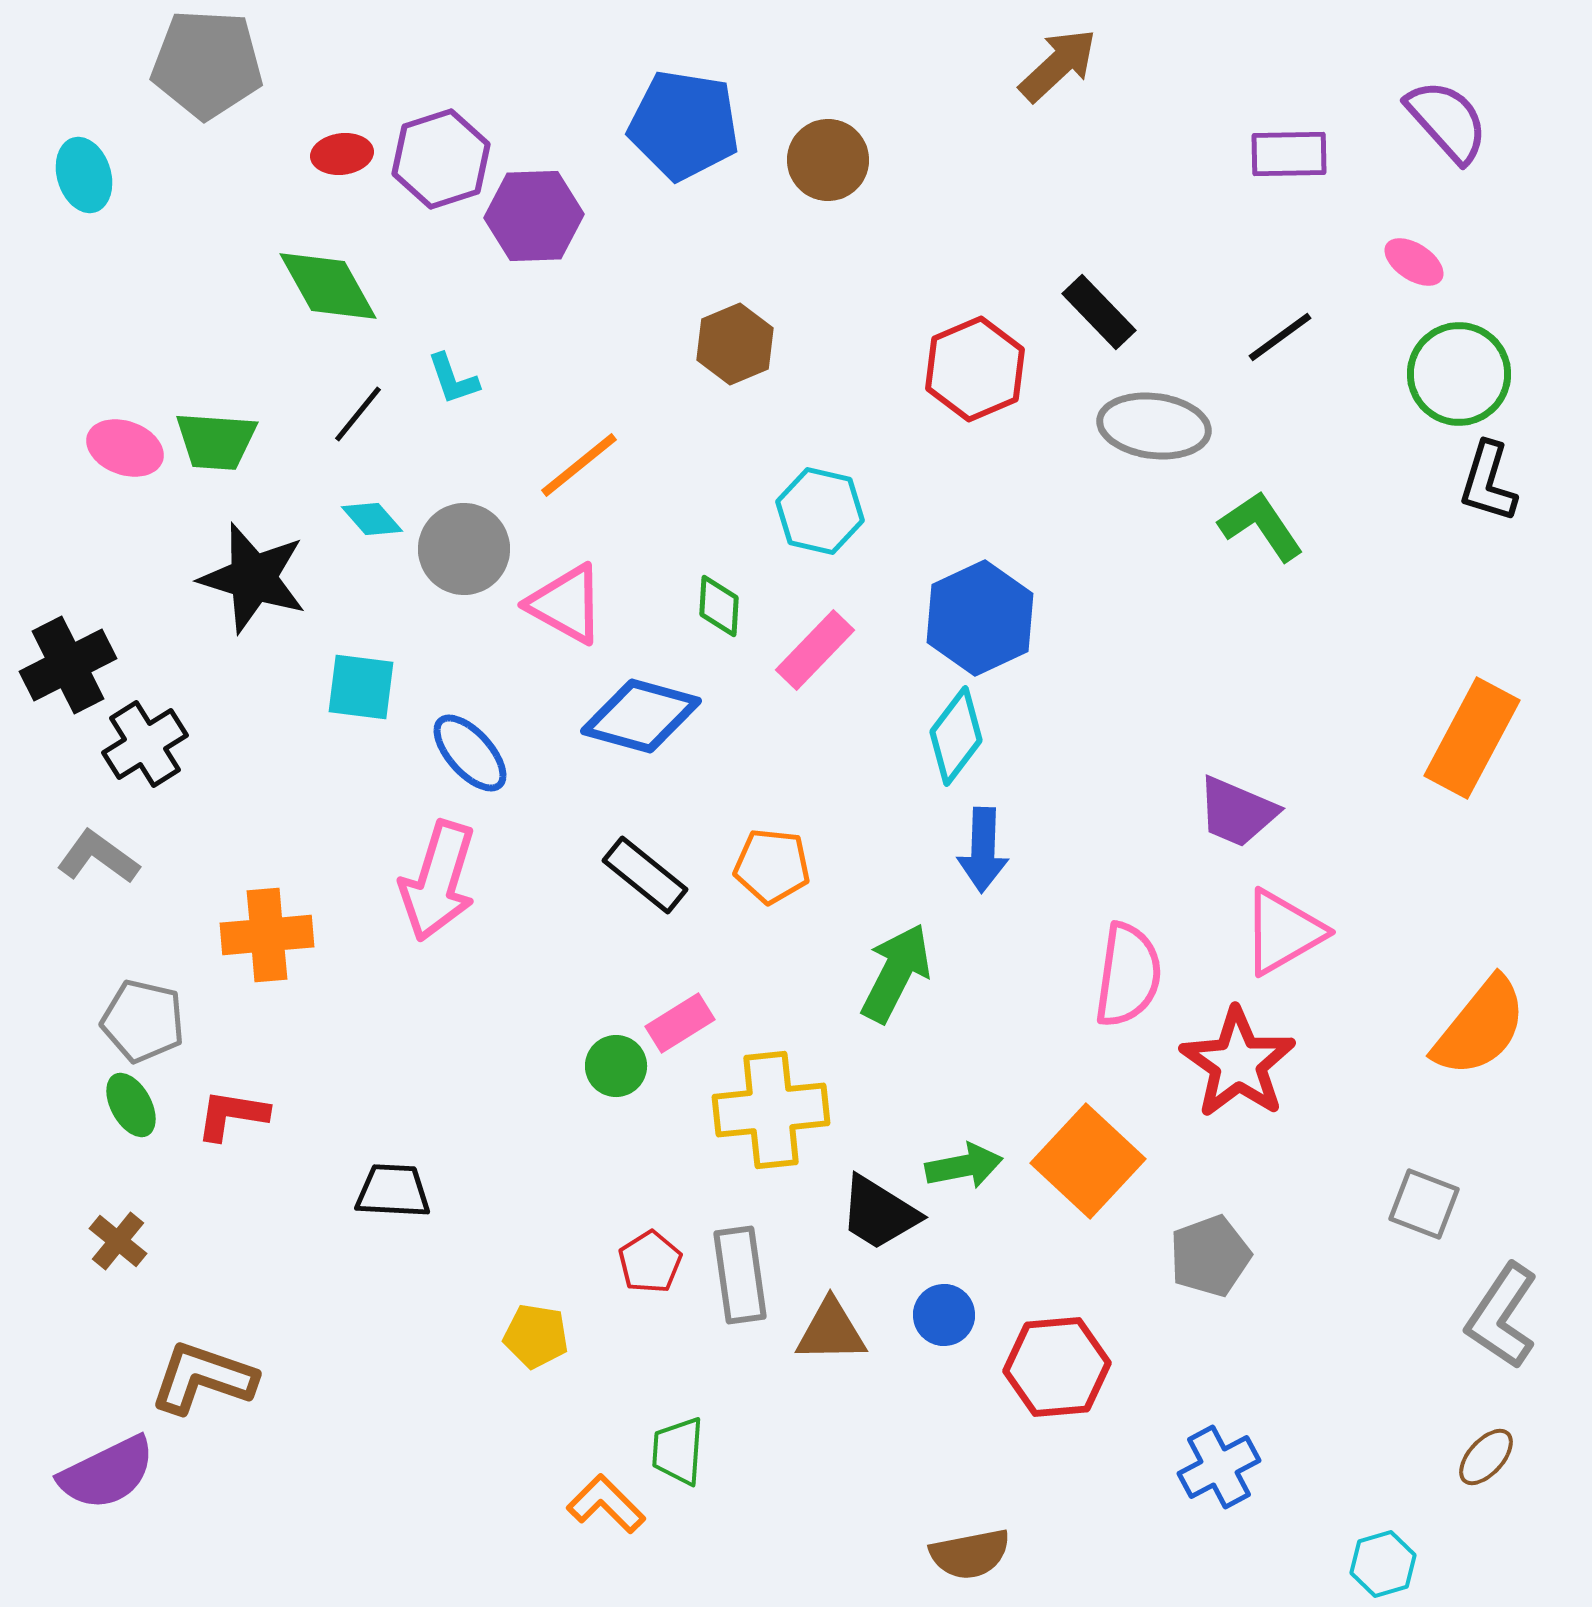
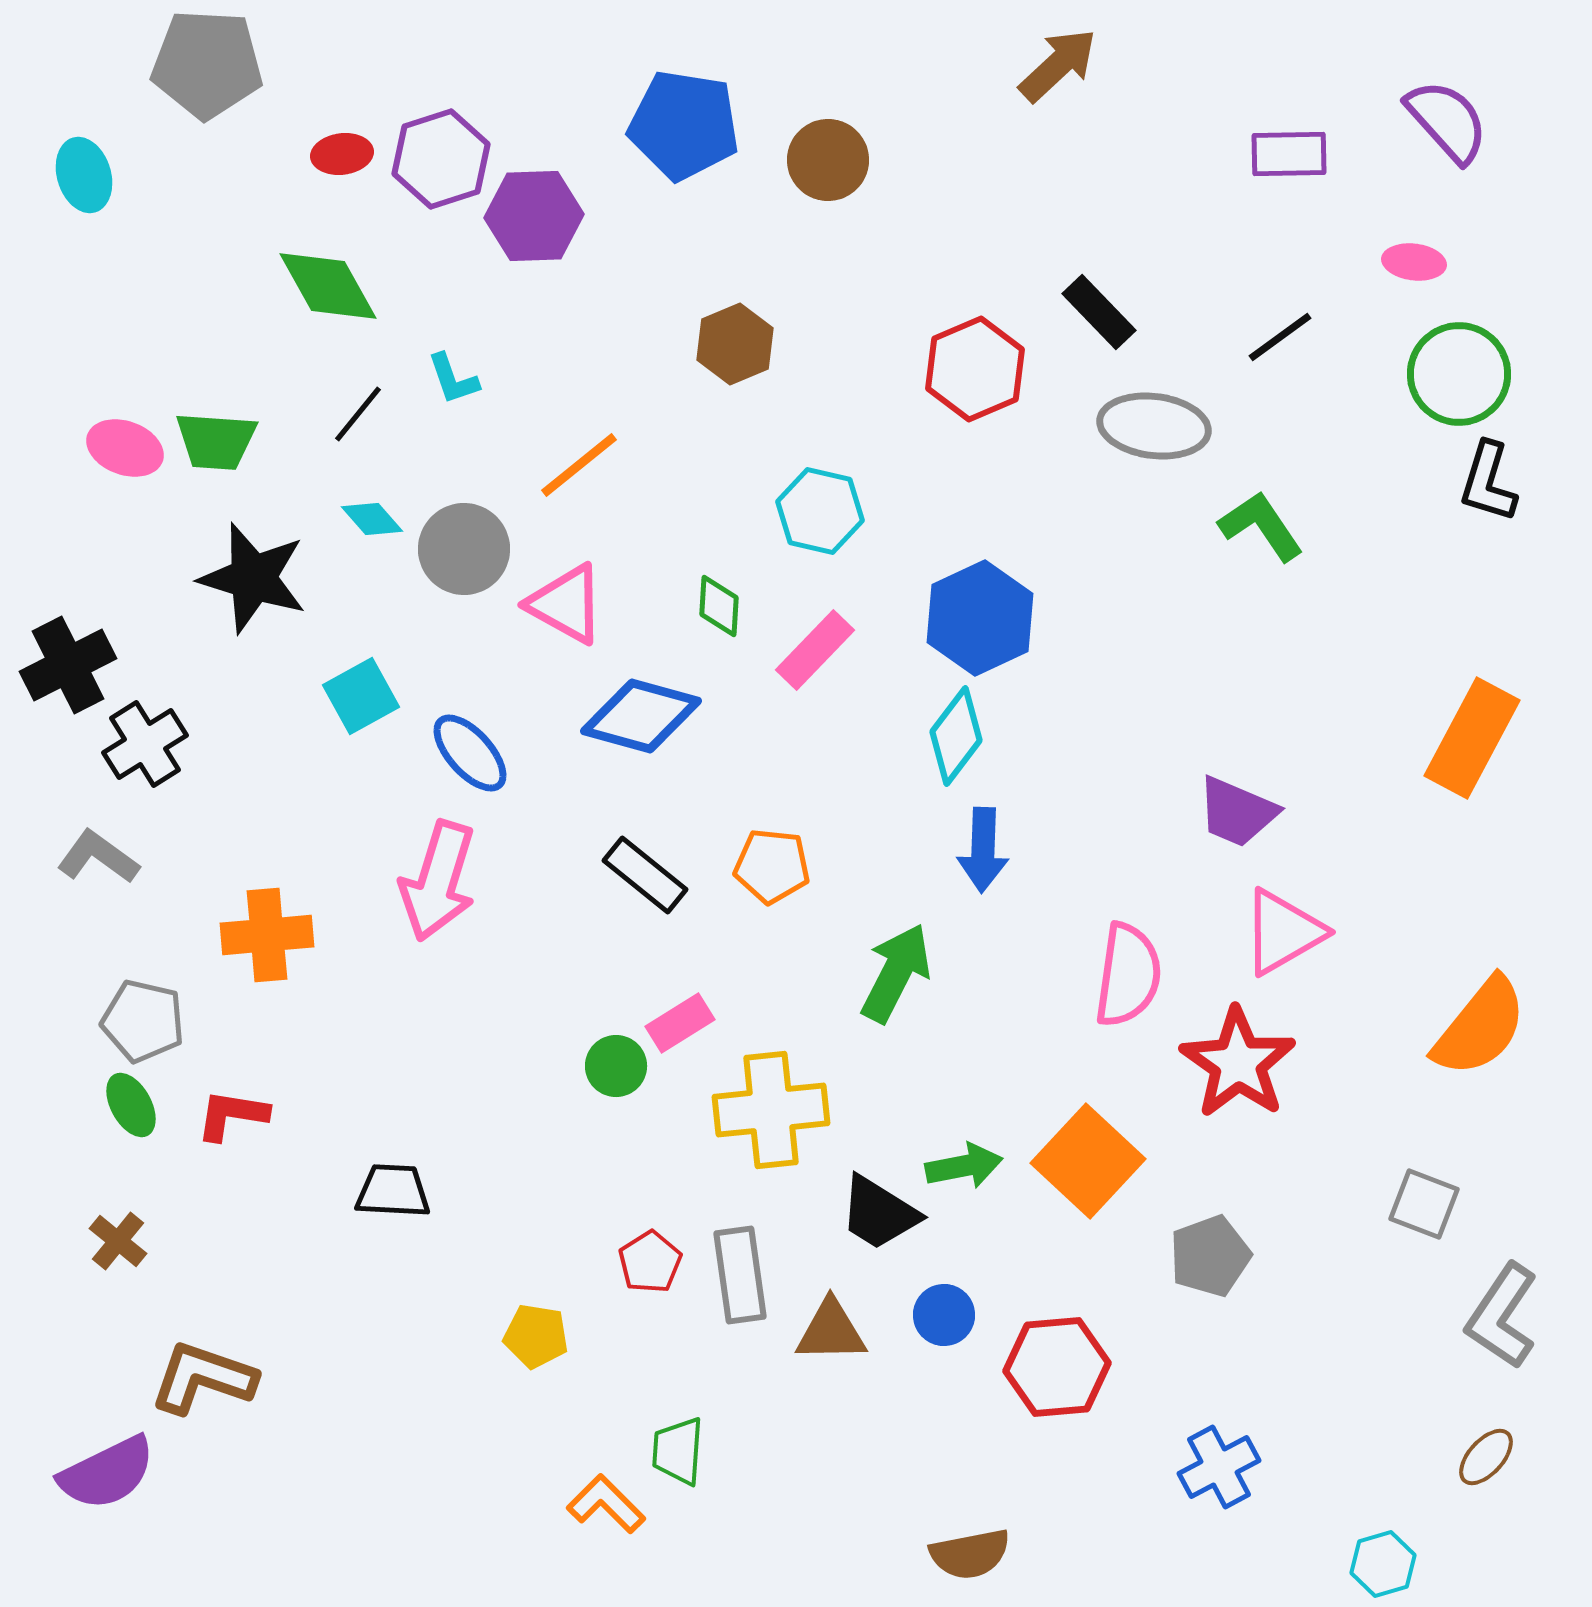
pink ellipse at (1414, 262): rotated 26 degrees counterclockwise
cyan square at (361, 687): moved 9 px down; rotated 36 degrees counterclockwise
